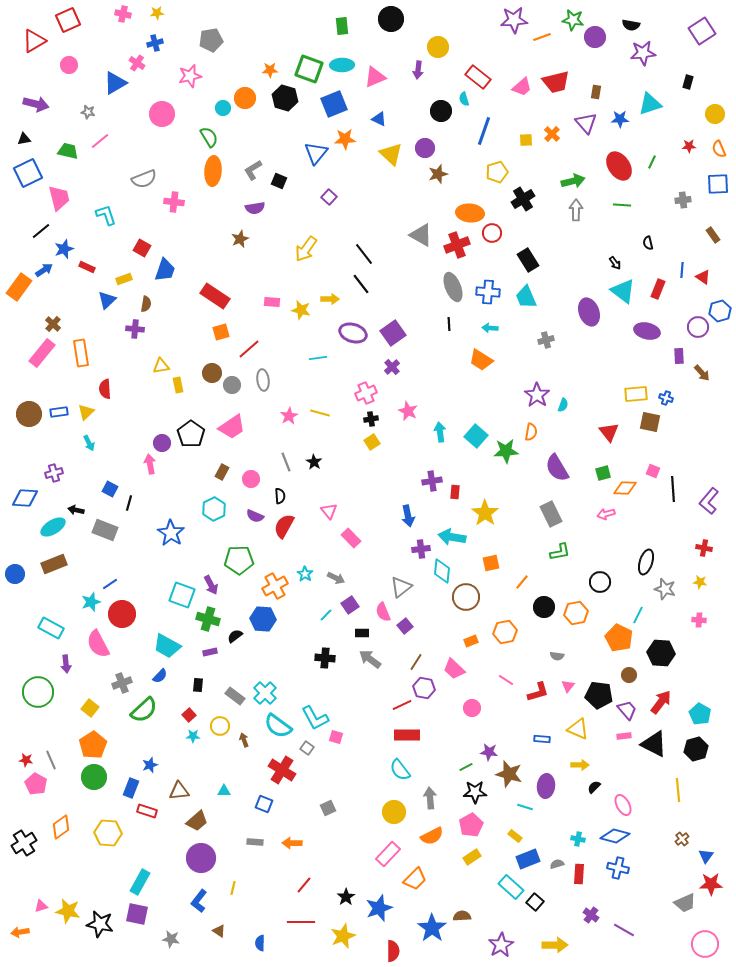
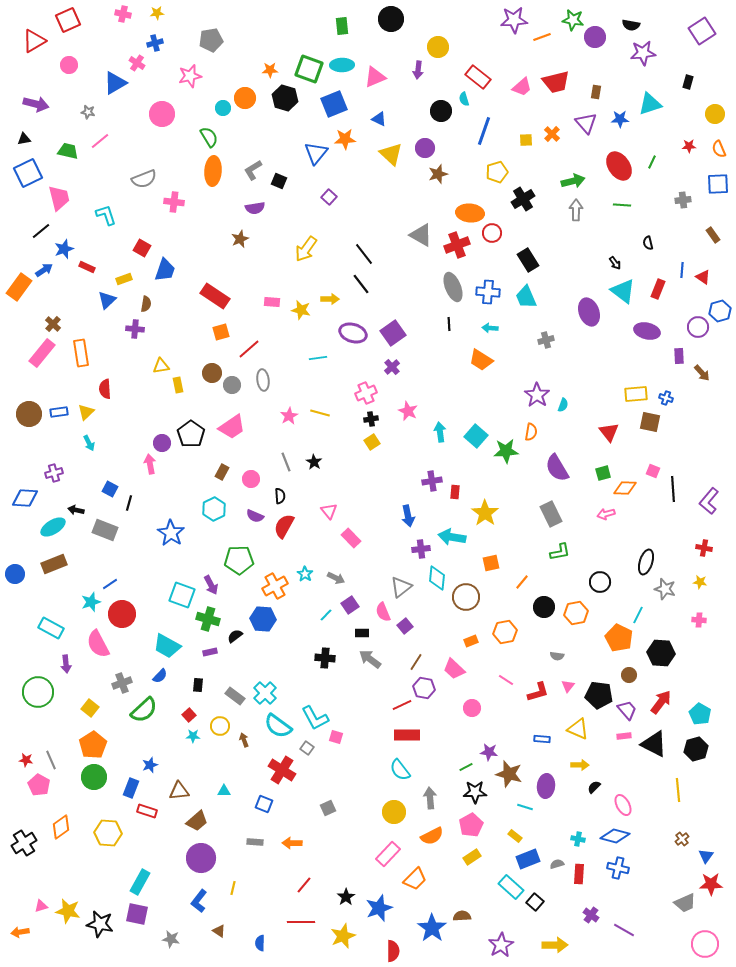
cyan diamond at (442, 571): moved 5 px left, 7 px down
pink pentagon at (36, 784): moved 3 px right, 1 px down
